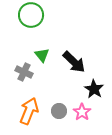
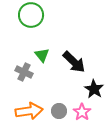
orange arrow: rotated 60 degrees clockwise
